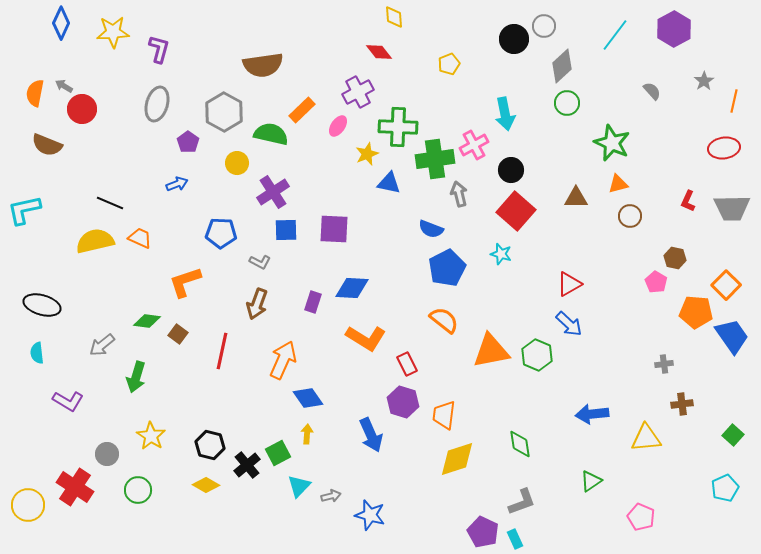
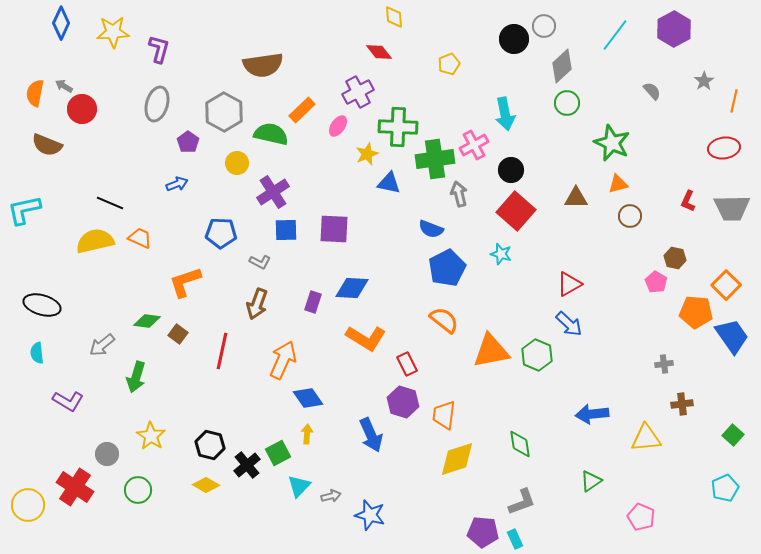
purple pentagon at (483, 532): rotated 20 degrees counterclockwise
